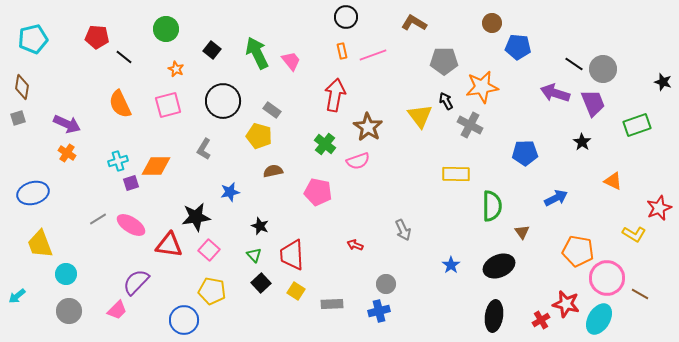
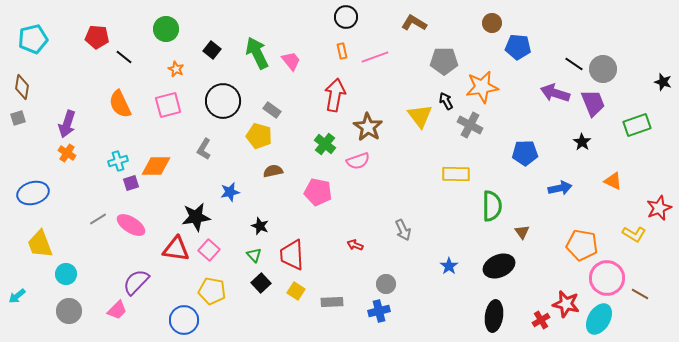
pink line at (373, 55): moved 2 px right, 2 px down
purple arrow at (67, 124): rotated 84 degrees clockwise
blue arrow at (556, 198): moved 4 px right, 10 px up; rotated 15 degrees clockwise
red triangle at (169, 245): moved 7 px right, 4 px down
orange pentagon at (578, 251): moved 4 px right, 6 px up
blue star at (451, 265): moved 2 px left, 1 px down
gray rectangle at (332, 304): moved 2 px up
